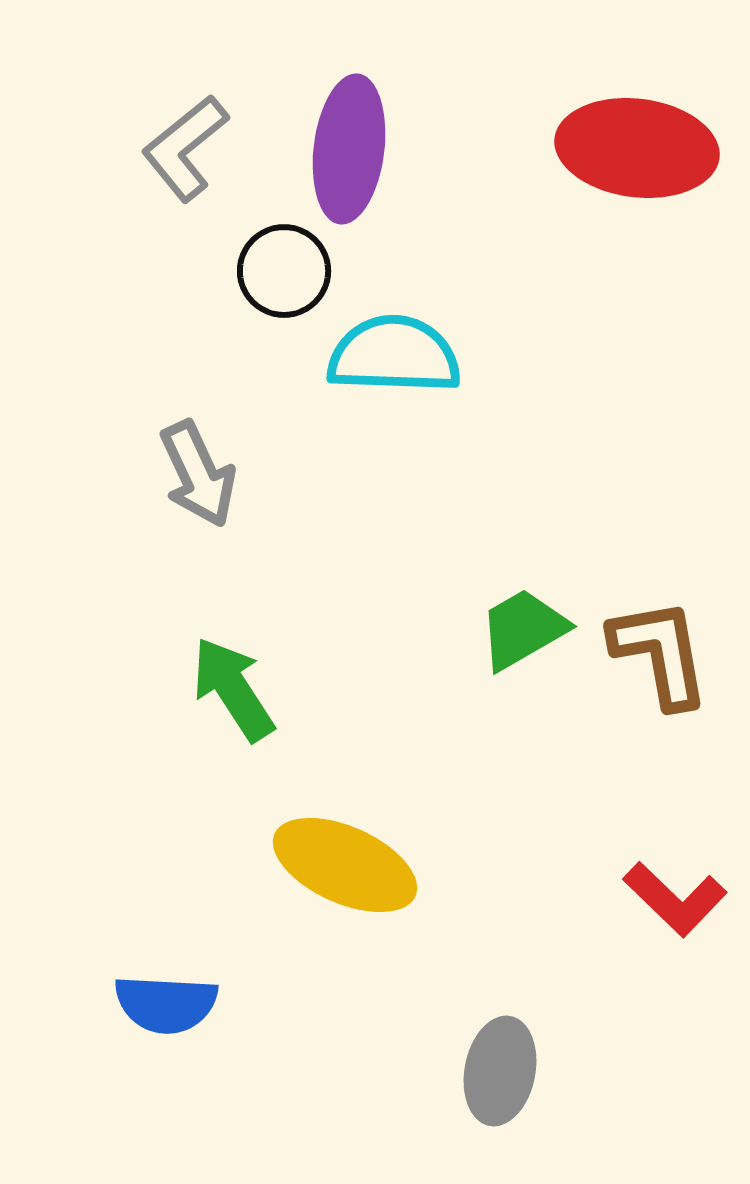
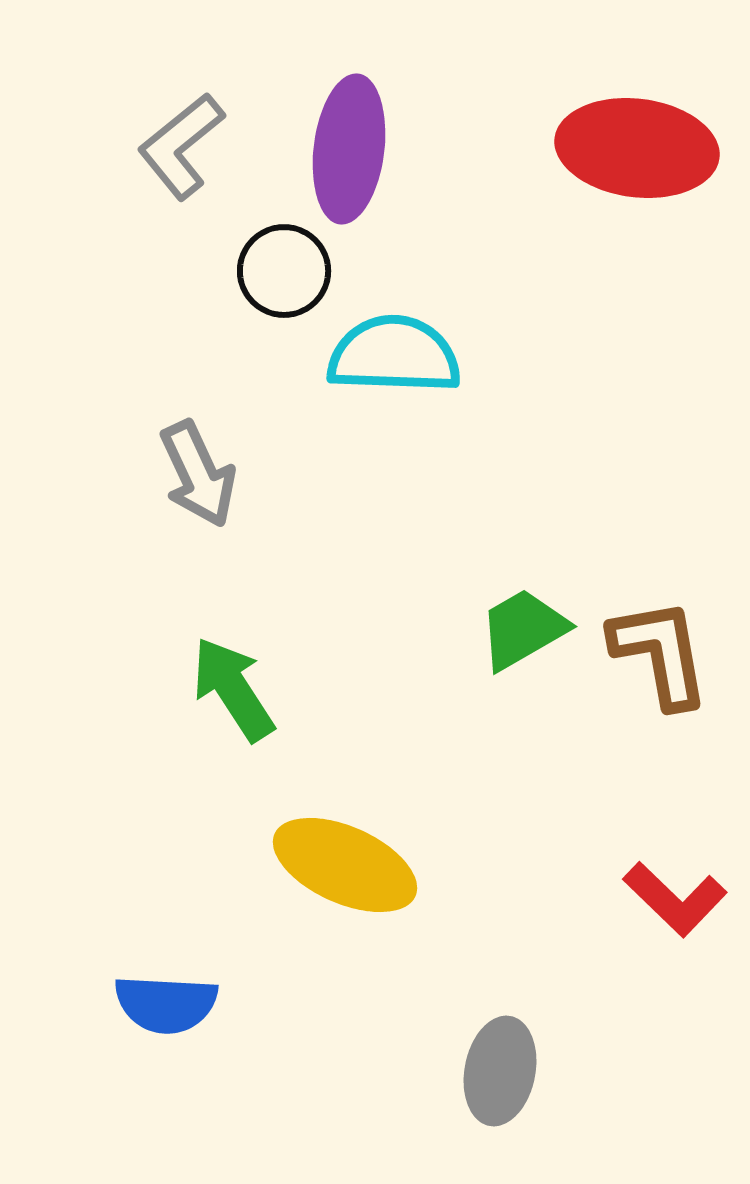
gray L-shape: moved 4 px left, 2 px up
